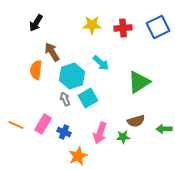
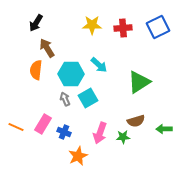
brown arrow: moved 5 px left, 4 px up
cyan arrow: moved 2 px left, 2 px down
cyan hexagon: moved 1 px left, 2 px up; rotated 20 degrees clockwise
orange line: moved 2 px down
